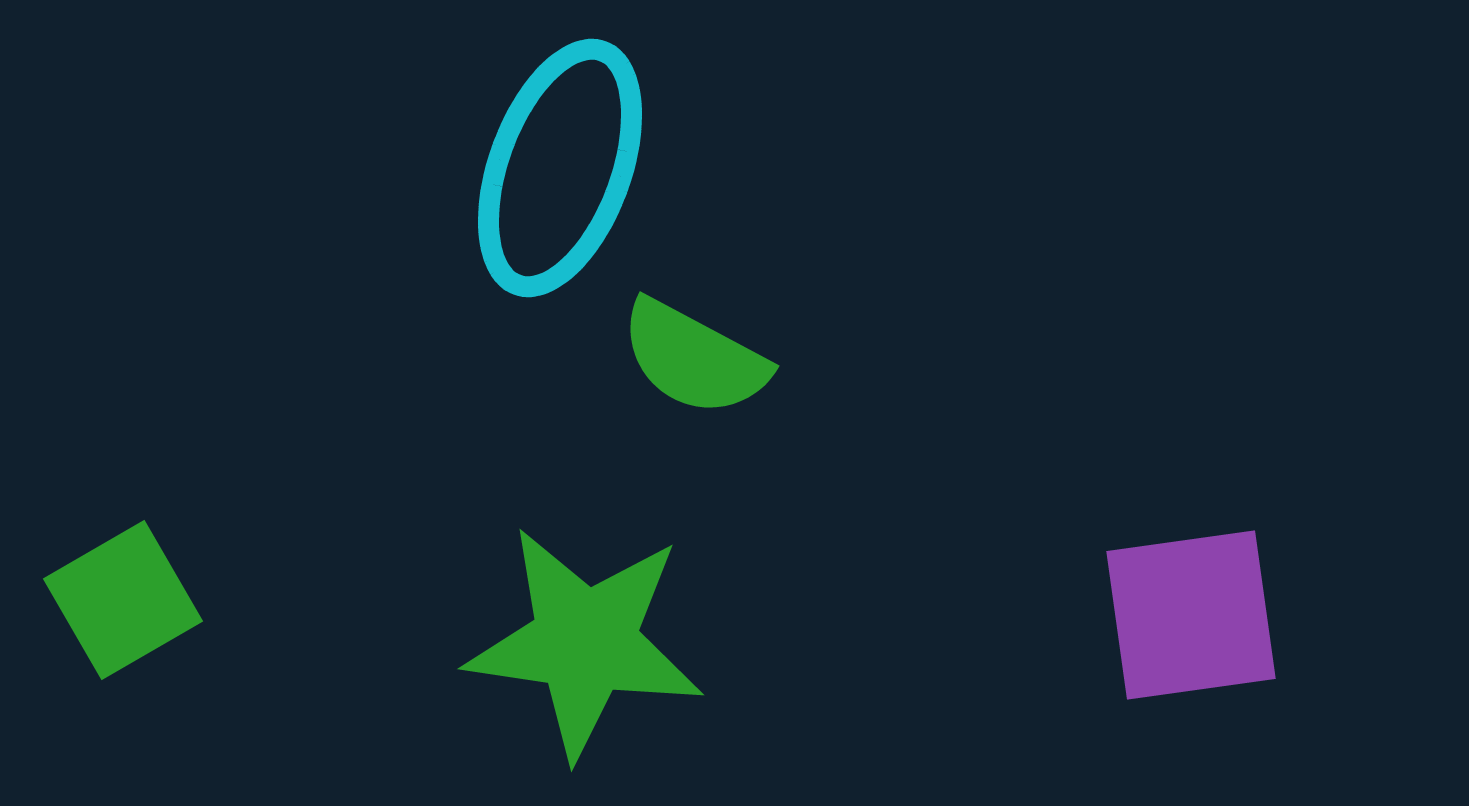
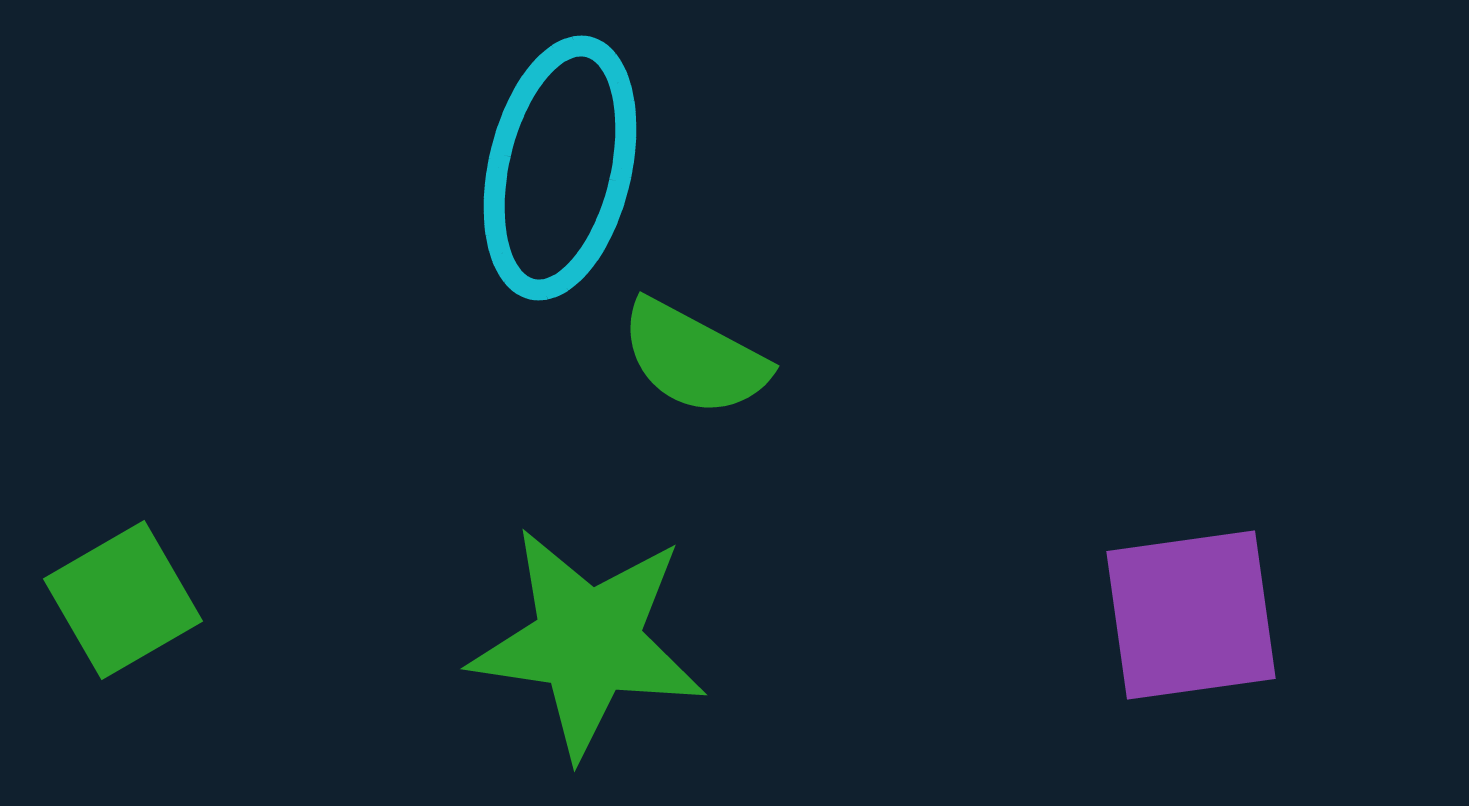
cyan ellipse: rotated 7 degrees counterclockwise
green star: moved 3 px right
